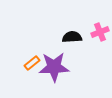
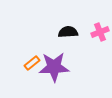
black semicircle: moved 4 px left, 5 px up
